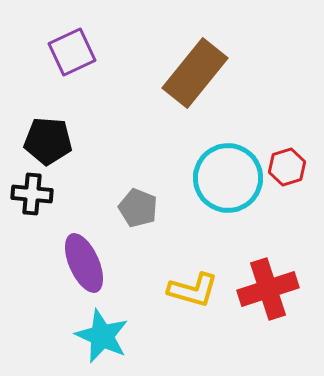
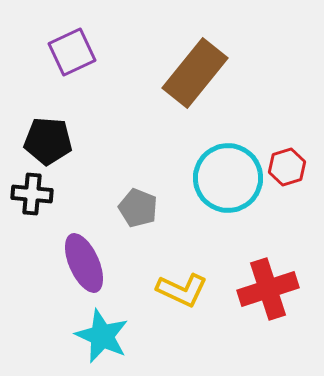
yellow L-shape: moved 11 px left; rotated 9 degrees clockwise
